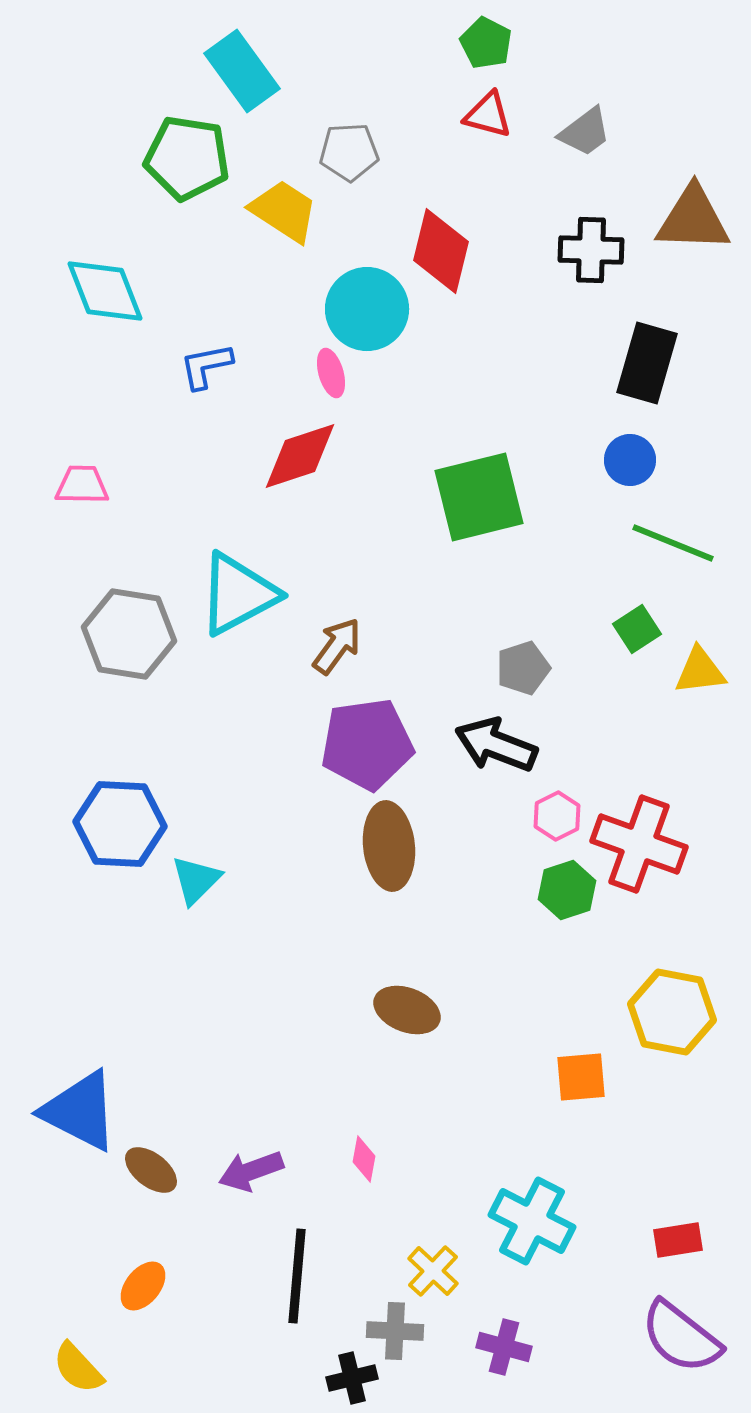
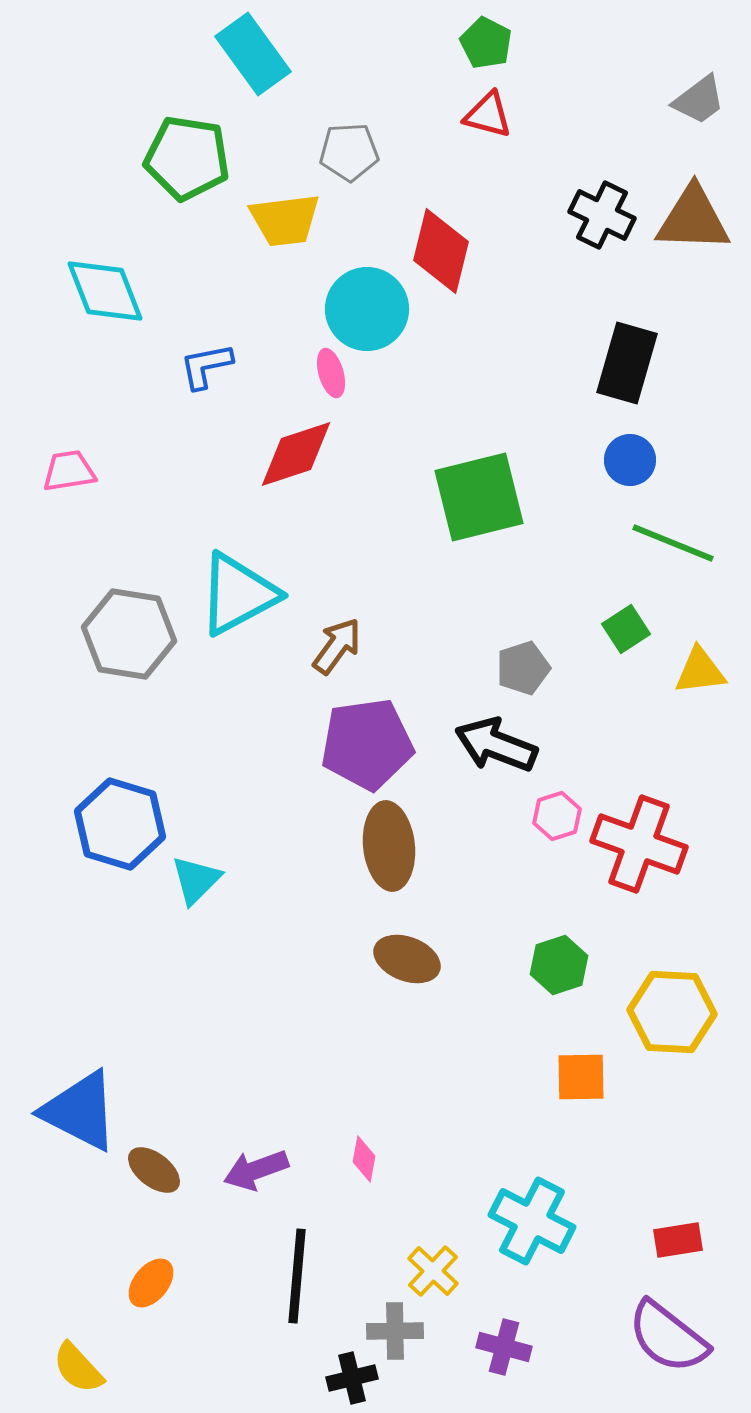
cyan rectangle at (242, 71): moved 11 px right, 17 px up
gray trapezoid at (585, 132): moved 114 px right, 32 px up
yellow trapezoid at (284, 211): moved 1 px right, 9 px down; rotated 140 degrees clockwise
black cross at (591, 250): moved 11 px right, 35 px up; rotated 24 degrees clockwise
black rectangle at (647, 363): moved 20 px left
red diamond at (300, 456): moved 4 px left, 2 px up
pink trapezoid at (82, 485): moved 13 px left, 14 px up; rotated 10 degrees counterclockwise
green square at (637, 629): moved 11 px left
pink hexagon at (557, 816): rotated 9 degrees clockwise
blue hexagon at (120, 824): rotated 14 degrees clockwise
green hexagon at (567, 890): moved 8 px left, 75 px down
brown ellipse at (407, 1010): moved 51 px up
yellow hexagon at (672, 1012): rotated 8 degrees counterclockwise
orange square at (581, 1077): rotated 4 degrees clockwise
brown ellipse at (151, 1170): moved 3 px right
purple arrow at (251, 1171): moved 5 px right, 1 px up
orange ellipse at (143, 1286): moved 8 px right, 3 px up
gray cross at (395, 1331): rotated 4 degrees counterclockwise
purple semicircle at (681, 1337): moved 13 px left
